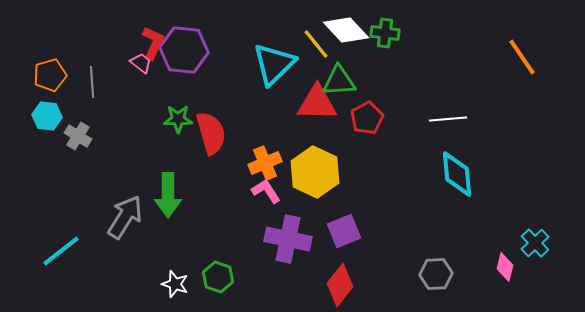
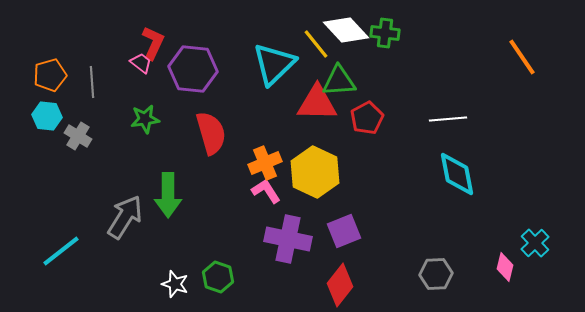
purple hexagon: moved 9 px right, 19 px down
green star: moved 33 px left; rotated 8 degrees counterclockwise
cyan diamond: rotated 6 degrees counterclockwise
